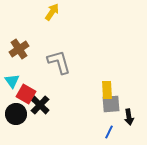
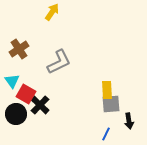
gray L-shape: rotated 80 degrees clockwise
black arrow: moved 4 px down
blue line: moved 3 px left, 2 px down
